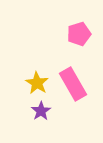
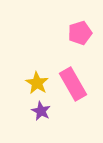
pink pentagon: moved 1 px right, 1 px up
purple star: rotated 12 degrees counterclockwise
